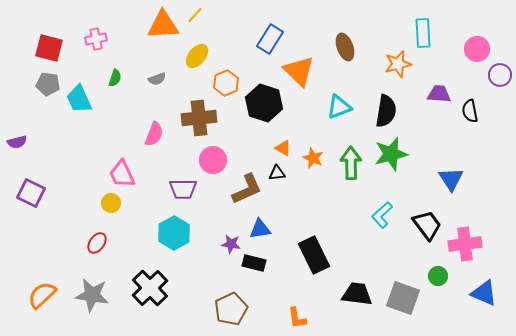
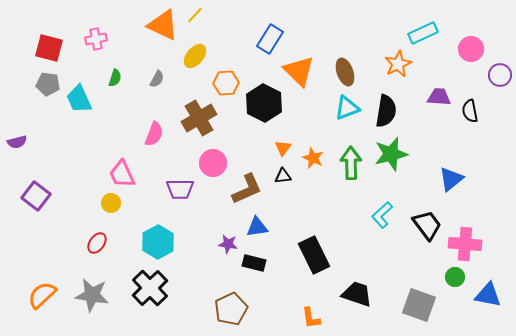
orange triangle at (163, 25): rotated 28 degrees clockwise
cyan rectangle at (423, 33): rotated 68 degrees clockwise
brown ellipse at (345, 47): moved 25 px down
pink circle at (477, 49): moved 6 px left
yellow ellipse at (197, 56): moved 2 px left
orange star at (398, 64): rotated 12 degrees counterclockwise
gray semicircle at (157, 79): rotated 42 degrees counterclockwise
orange hexagon at (226, 83): rotated 20 degrees clockwise
purple trapezoid at (439, 94): moved 3 px down
black hexagon at (264, 103): rotated 9 degrees clockwise
cyan triangle at (339, 107): moved 8 px right, 1 px down
brown cross at (199, 118): rotated 24 degrees counterclockwise
orange triangle at (283, 148): rotated 36 degrees clockwise
pink circle at (213, 160): moved 3 px down
black triangle at (277, 173): moved 6 px right, 3 px down
blue triangle at (451, 179): rotated 24 degrees clockwise
purple trapezoid at (183, 189): moved 3 px left
purple square at (31, 193): moved 5 px right, 3 px down; rotated 12 degrees clockwise
blue triangle at (260, 229): moved 3 px left, 2 px up
cyan hexagon at (174, 233): moved 16 px left, 9 px down
purple star at (231, 244): moved 3 px left
pink cross at (465, 244): rotated 12 degrees clockwise
green circle at (438, 276): moved 17 px right, 1 px down
blue triangle at (484, 293): moved 4 px right, 2 px down; rotated 12 degrees counterclockwise
black trapezoid at (357, 294): rotated 12 degrees clockwise
gray square at (403, 298): moved 16 px right, 7 px down
orange L-shape at (297, 318): moved 14 px right
